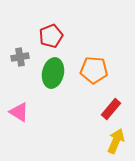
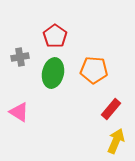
red pentagon: moved 4 px right; rotated 15 degrees counterclockwise
